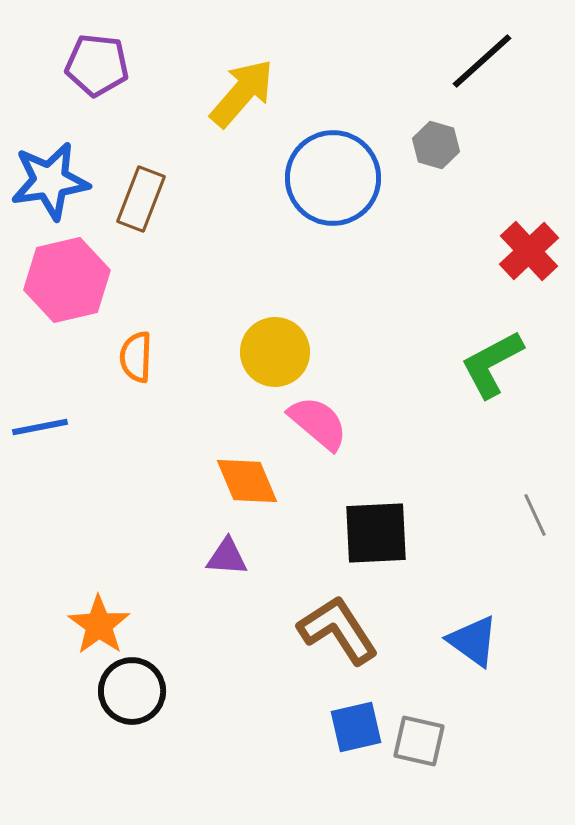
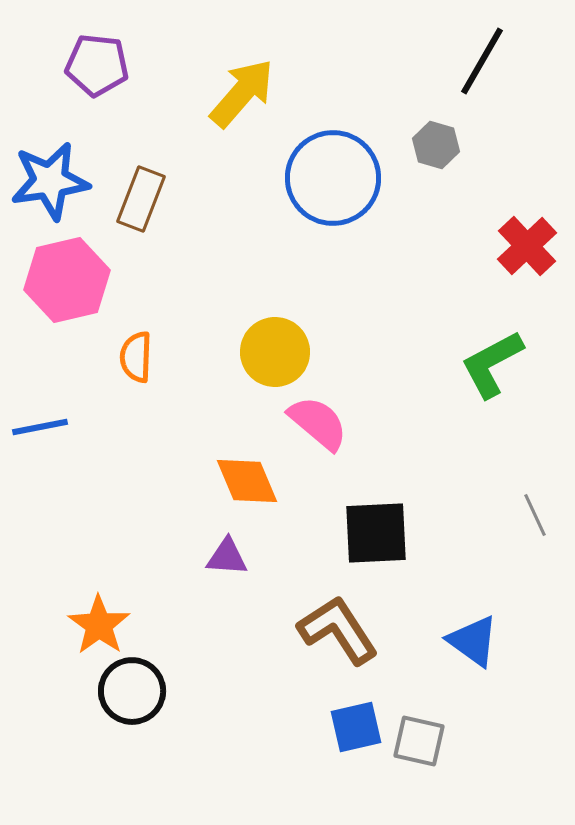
black line: rotated 18 degrees counterclockwise
red cross: moved 2 px left, 5 px up
